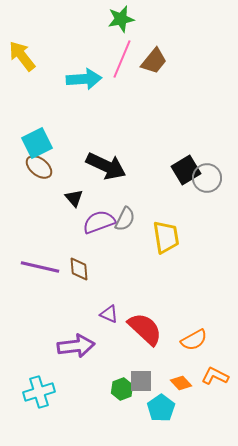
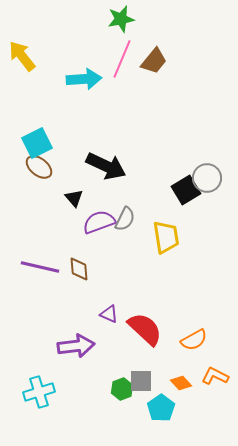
black square: moved 20 px down
